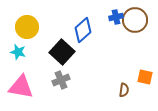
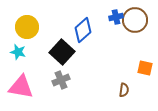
orange square: moved 9 px up
